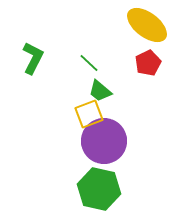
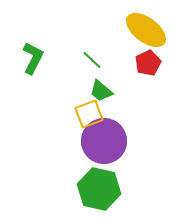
yellow ellipse: moved 1 px left, 5 px down
green line: moved 3 px right, 3 px up
green trapezoid: moved 1 px right
